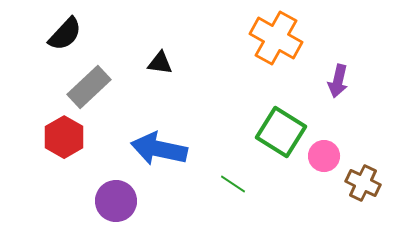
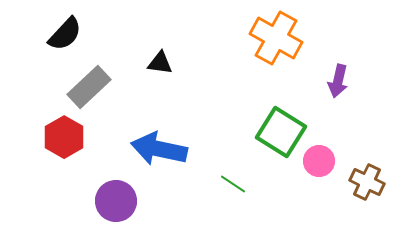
pink circle: moved 5 px left, 5 px down
brown cross: moved 4 px right, 1 px up
